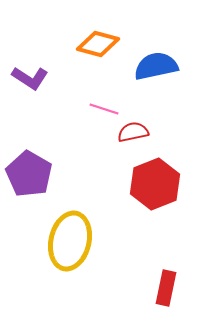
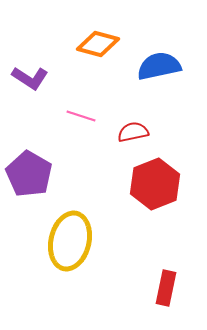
blue semicircle: moved 3 px right
pink line: moved 23 px left, 7 px down
